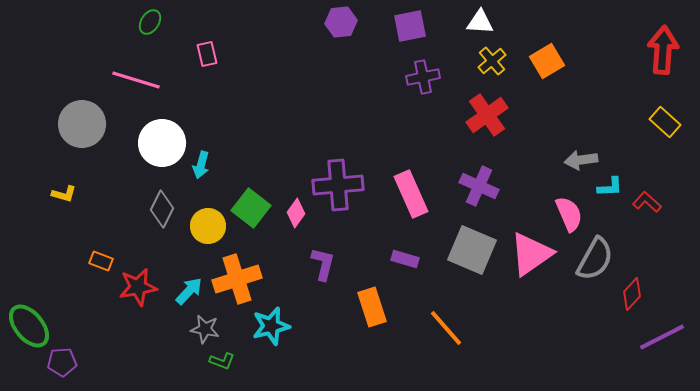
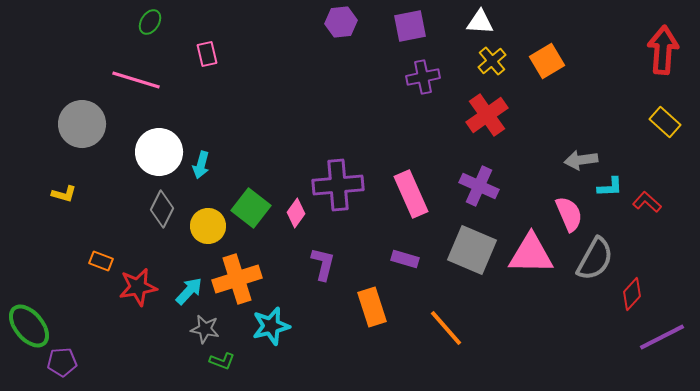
white circle at (162, 143): moved 3 px left, 9 px down
pink triangle at (531, 254): rotated 36 degrees clockwise
